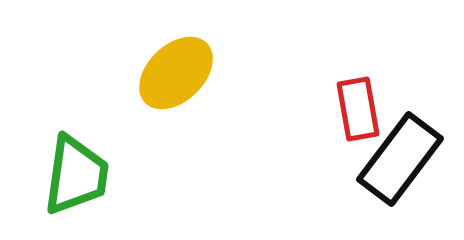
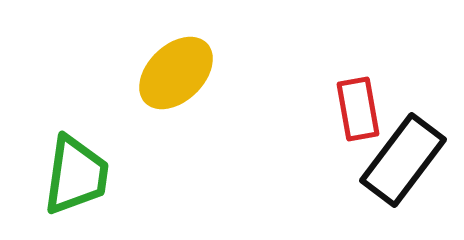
black rectangle: moved 3 px right, 1 px down
